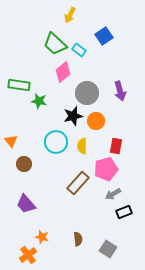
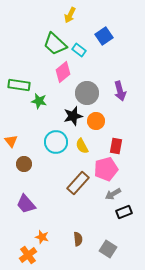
yellow semicircle: rotated 28 degrees counterclockwise
